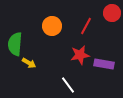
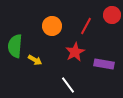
red circle: moved 2 px down
green semicircle: moved 2 px down
red star: moved 5 px left, 3 px up; rotated 18 degrees counterclockwise
yellow arrow: moved 6 px right, 3 px up
